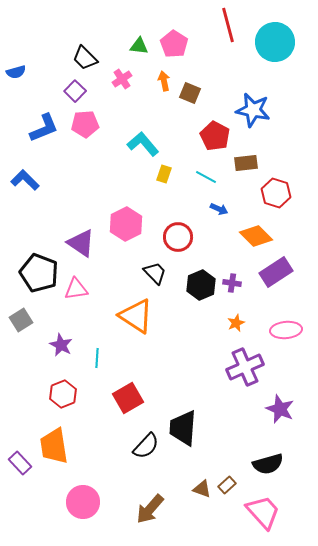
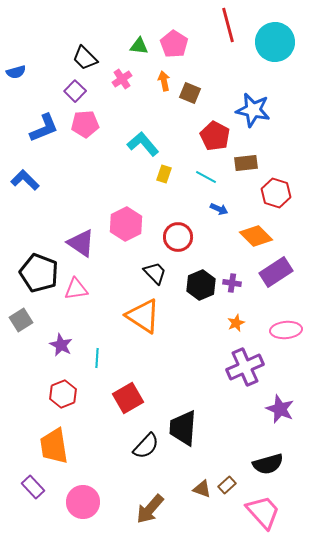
orange triangle at (136, 316): moved 7 px right
purple rectangle at (20, 463): moved 13 px right, 24 px down
